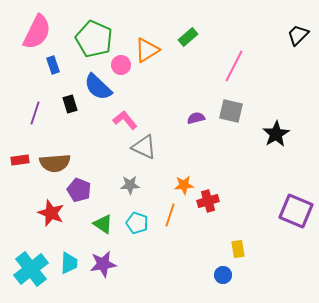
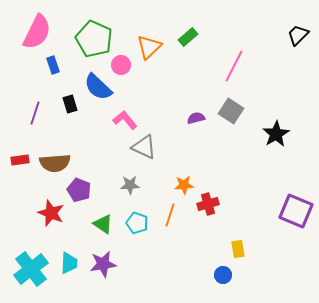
orange triangle: moved 2 px right, 3 px up; rotated 12 degrees counterclockwise
gray square: rotated 20 degrees clockwise
red cross: moved 3 px down
